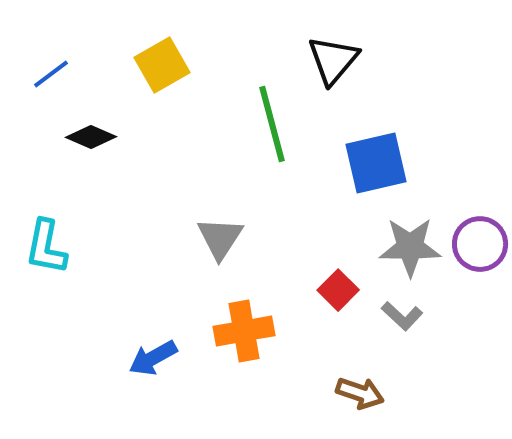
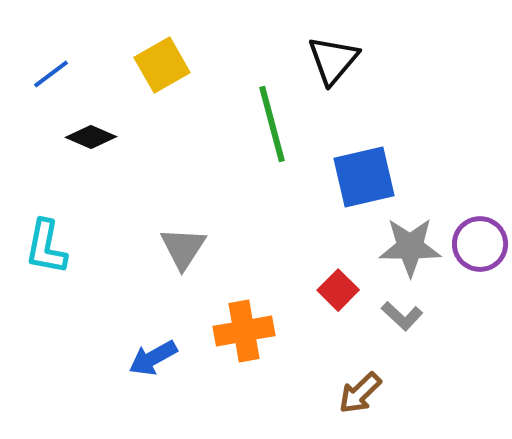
blue square: moved 12 px left, 14 px down
gray triangle: moved 37 px left, 10 px down
brown arrow: rotated 117 degrees clockwise
